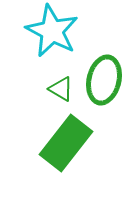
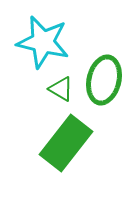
cyan star: moved 9 px left, 11 px down; rotated 14 degrees counterclockwise
